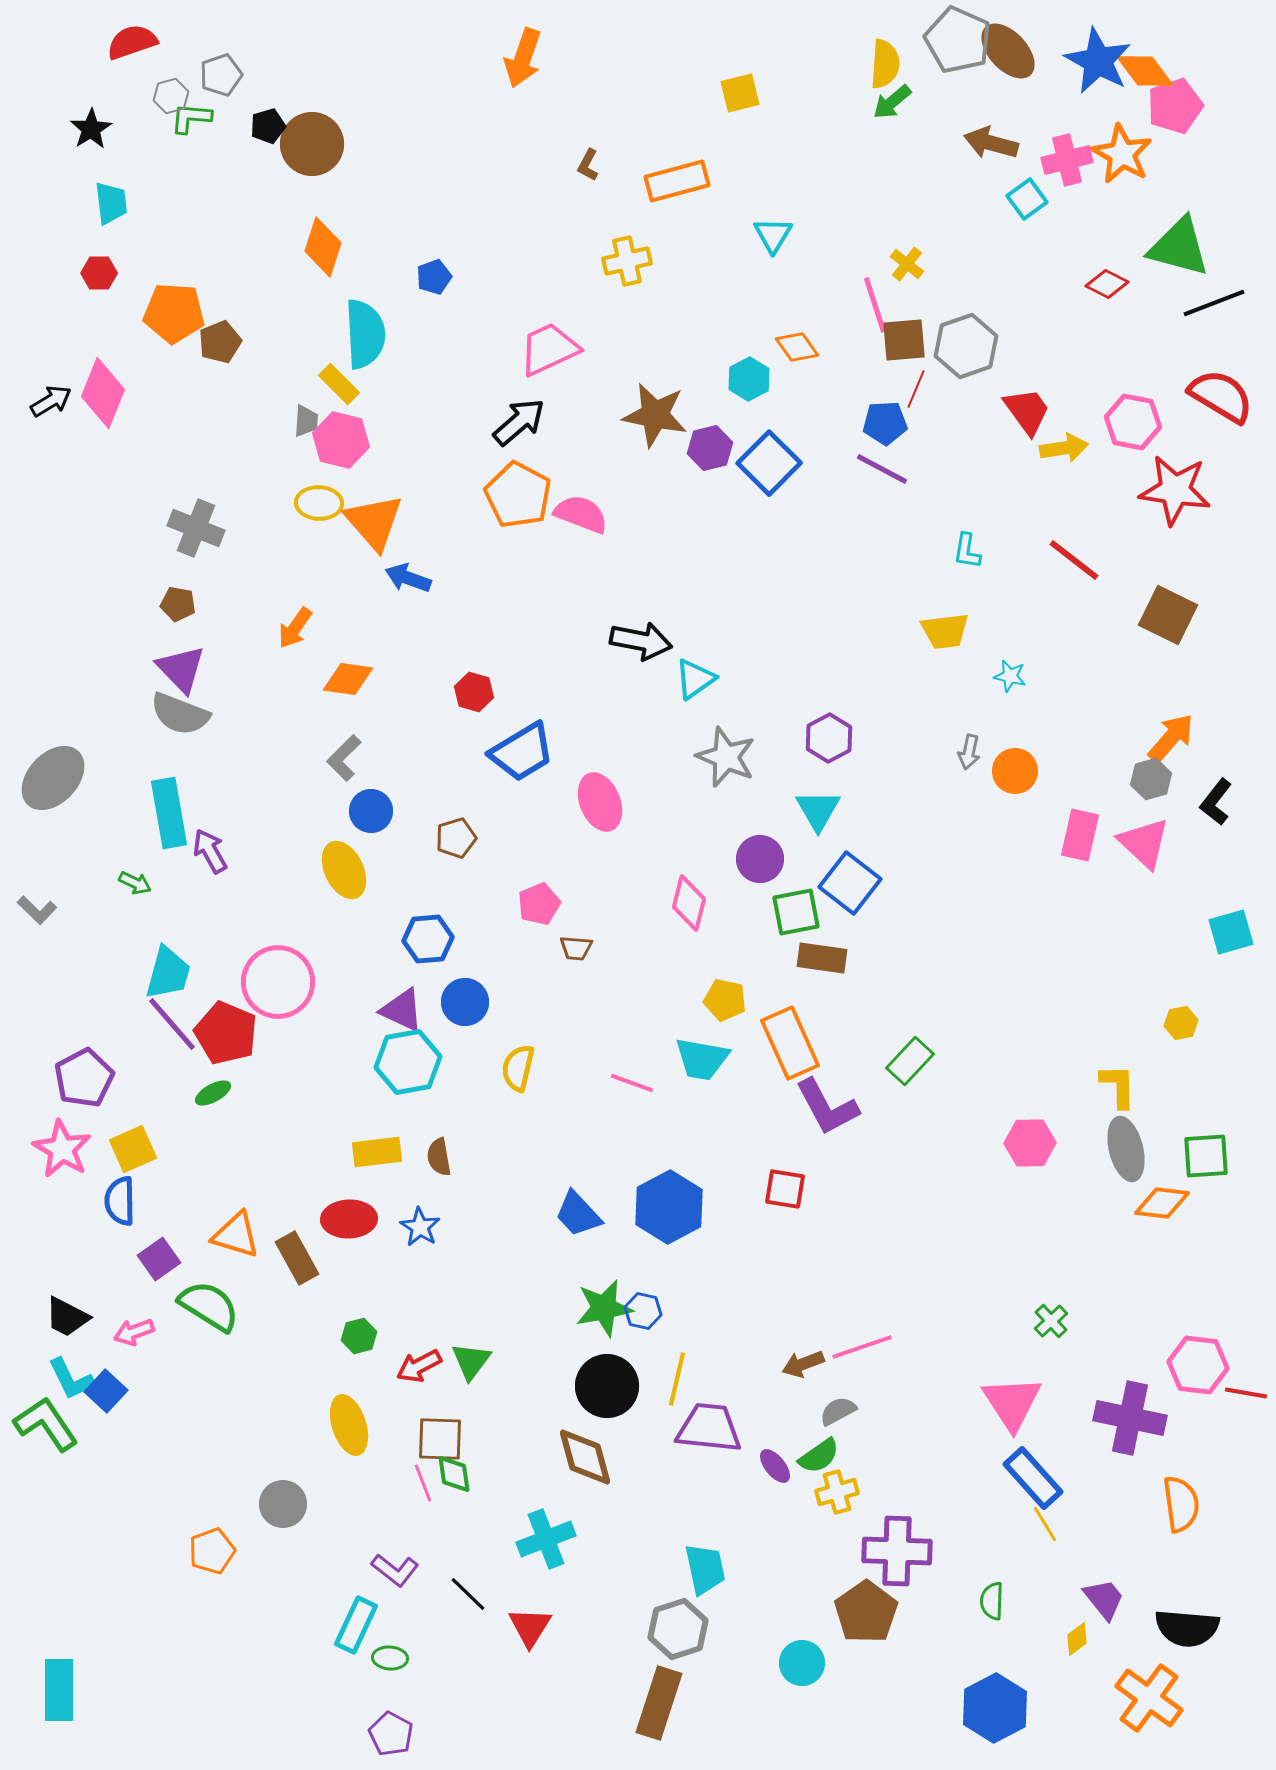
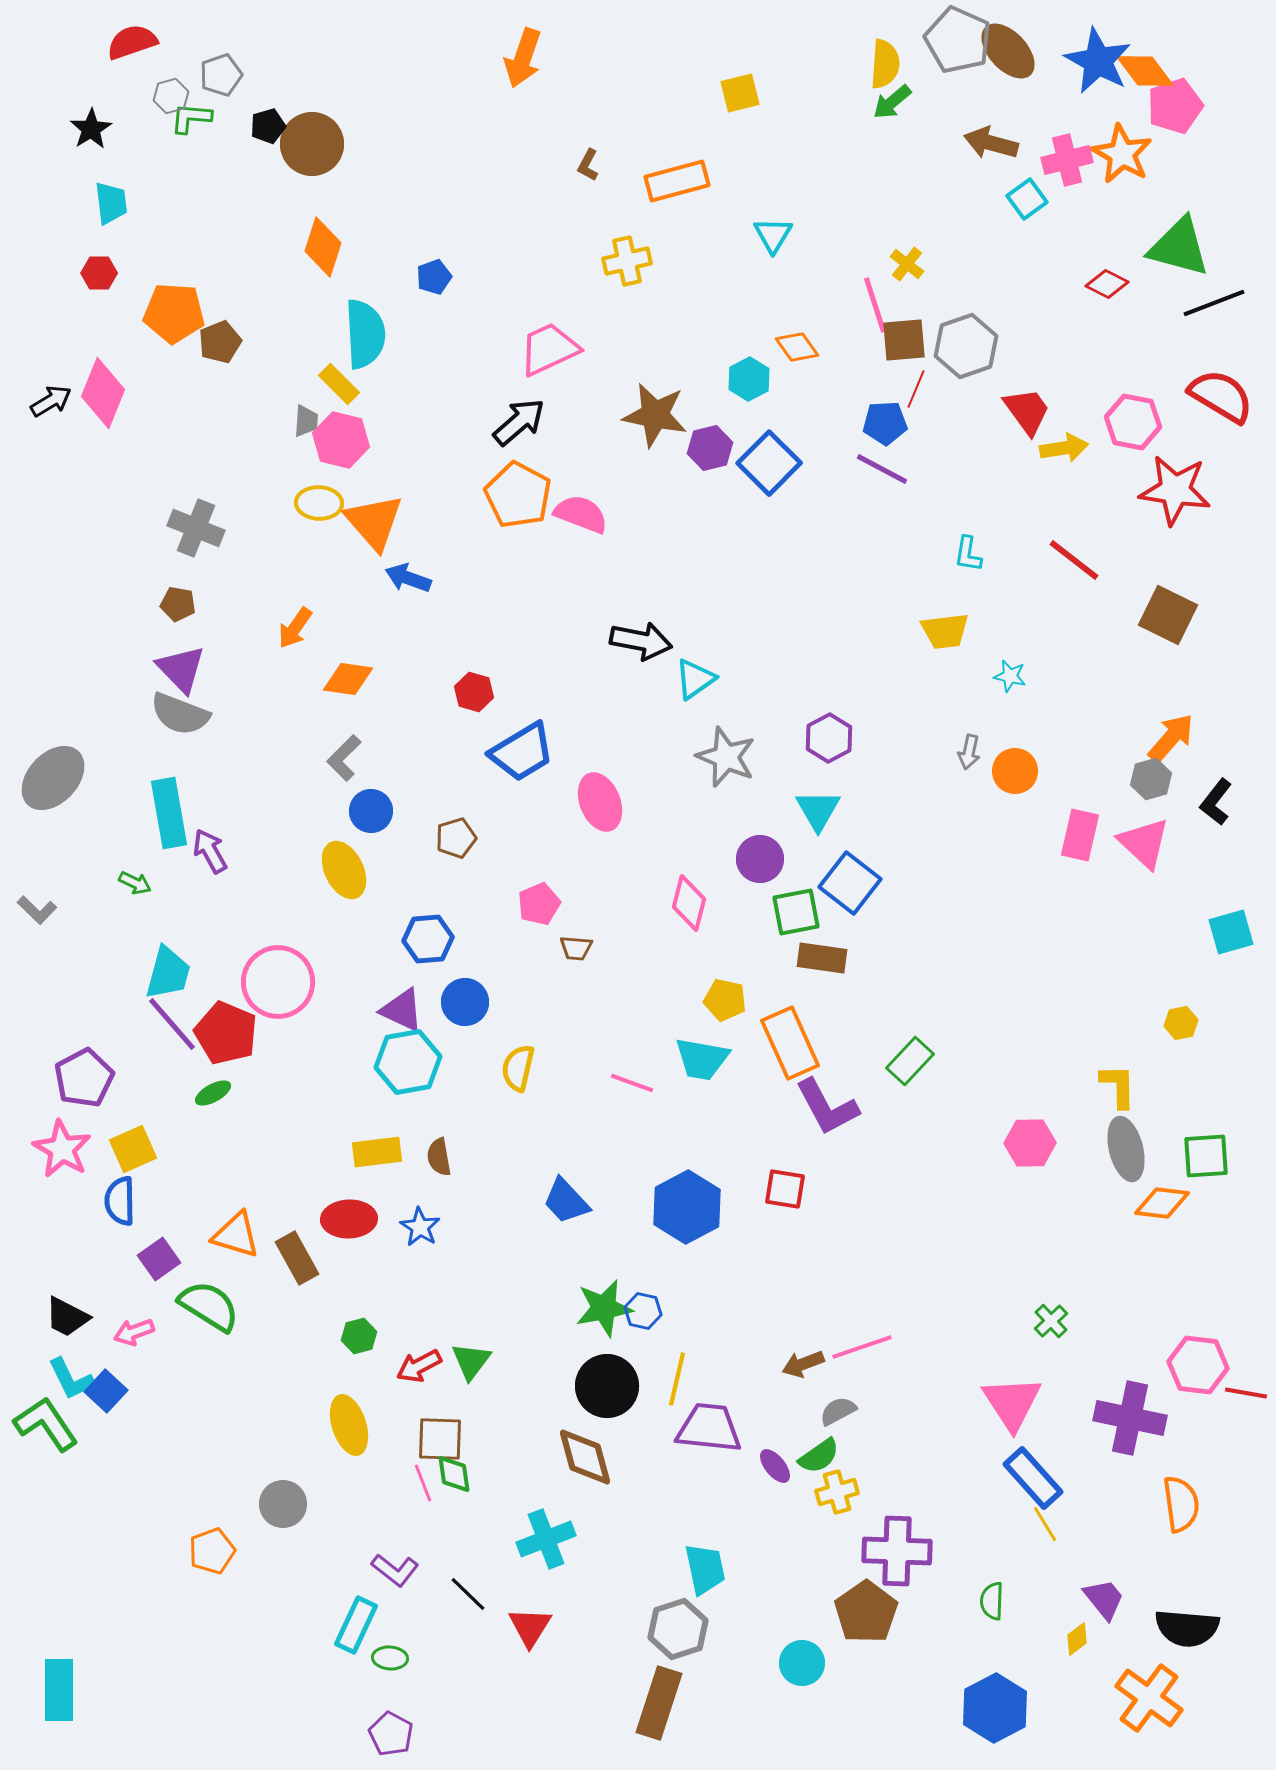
cyan L-shape at (967, 551): moved 1 px right, 3 px down
blue hexagon at (669, 1207): moved 18 px right
blue trapezoid at (578, 1214): moved 12 px left, 13 px up
